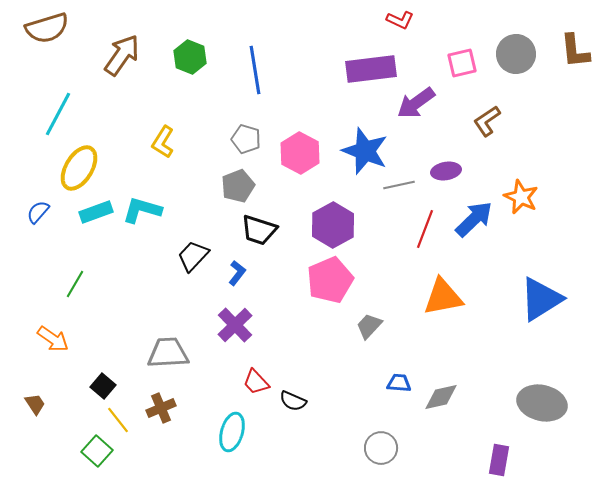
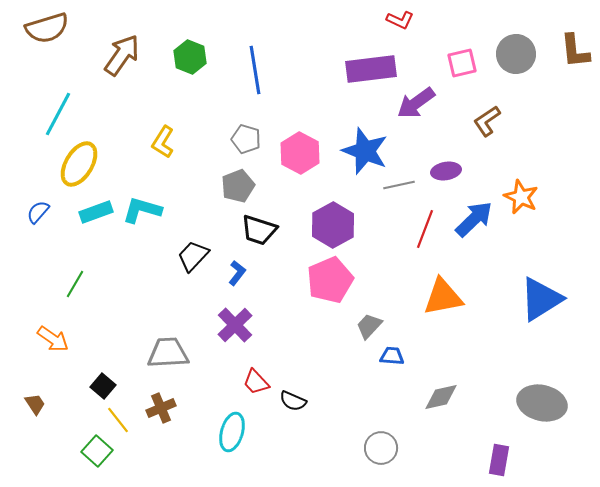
yellow ellipse at (79, 168): moved 4 px up
blue trapezoid at (399, 383): moved 7 px left, 27 px up
